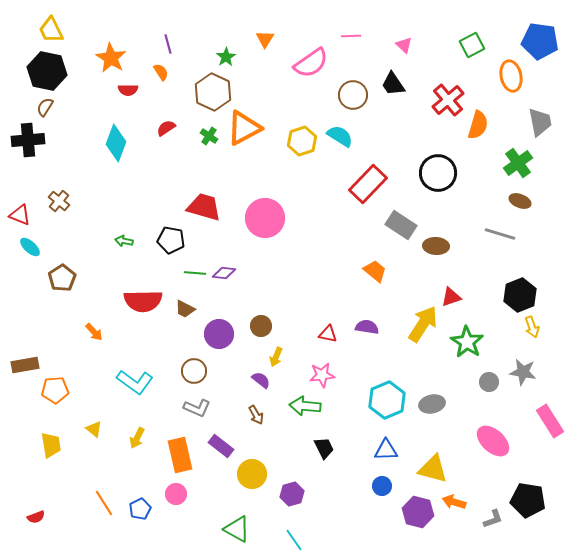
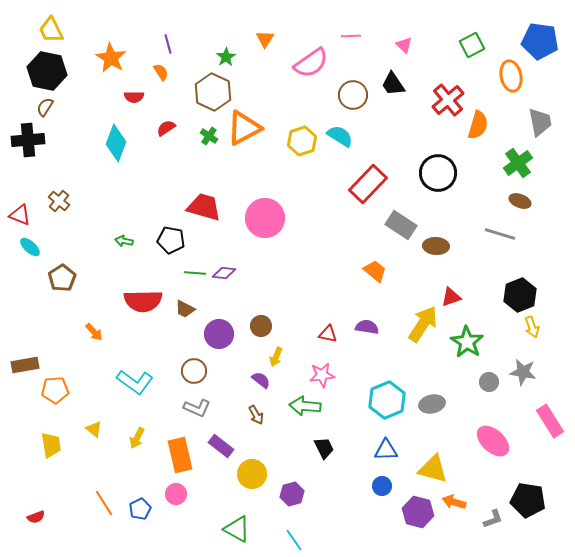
red semicircle at (128, 90): moved 6 px right, 7 px down
